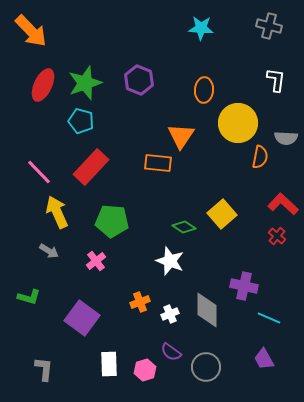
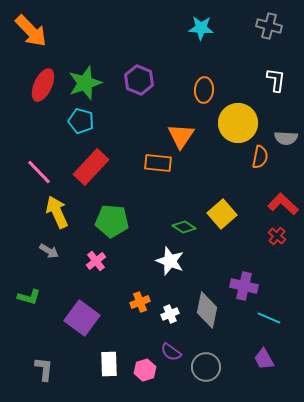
gray diamond: rotated 12 degrees clockwise
